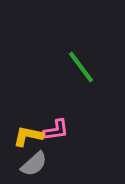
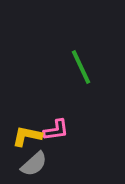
green line: rotated 12 degrees clockwise
yellow L-shape: moved 1 px left
